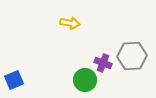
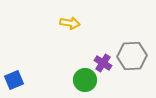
purple cross: rotated 12 degrees clockwise
